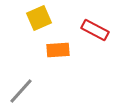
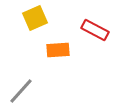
yellow square: moved 4 px left
